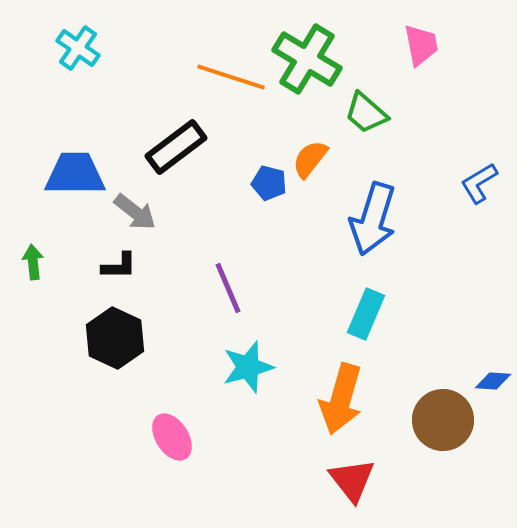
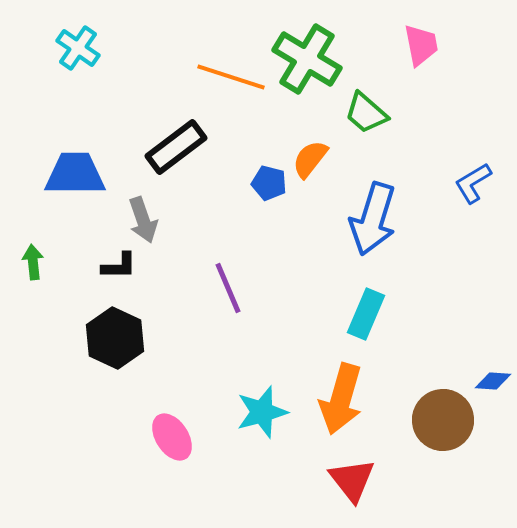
blue L-shape: moved 6 px left
gray arrow: moved 8 px right, 8 px down; rotated 33 degrees clockwise
cyan star: moved 14 px right, 45 px down
